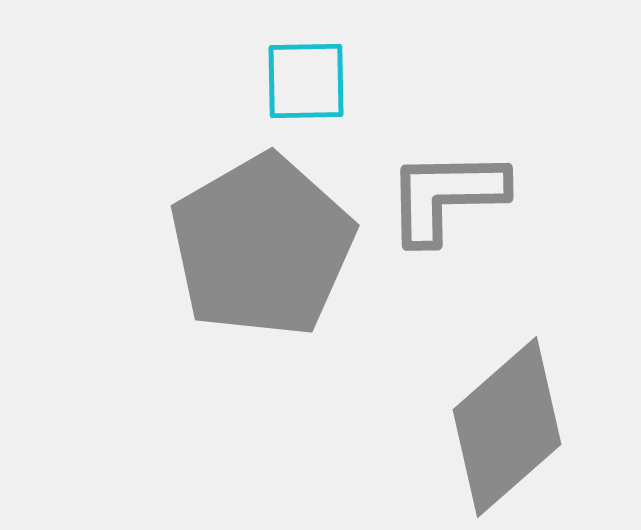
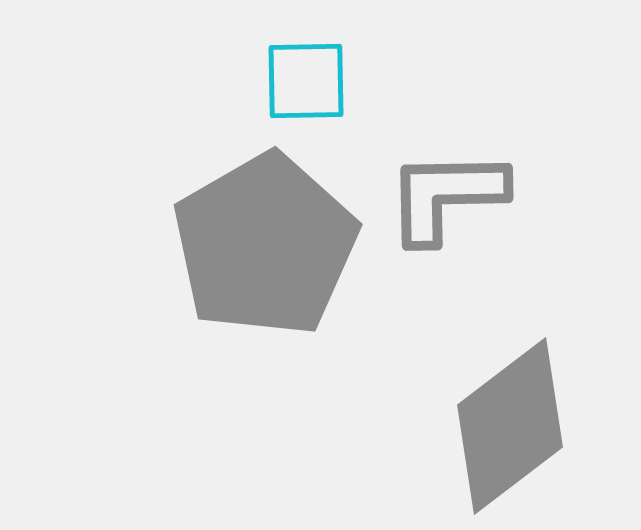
gray pentagon: moved 3 px right, 1 px up
gray diamond: moved 3 px right, 1 px up; rotated 4 degrees clockwise
